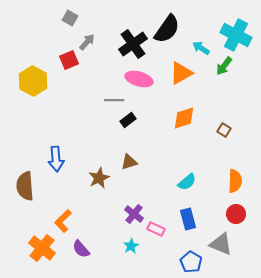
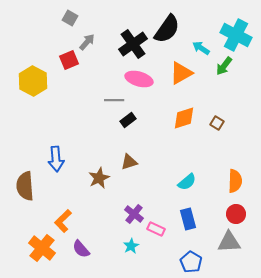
brown square: moved 7 px left, 7 px up
gray triangle: moved 8 px right, 2 px up; rotated 25 degrees counterclockwise
